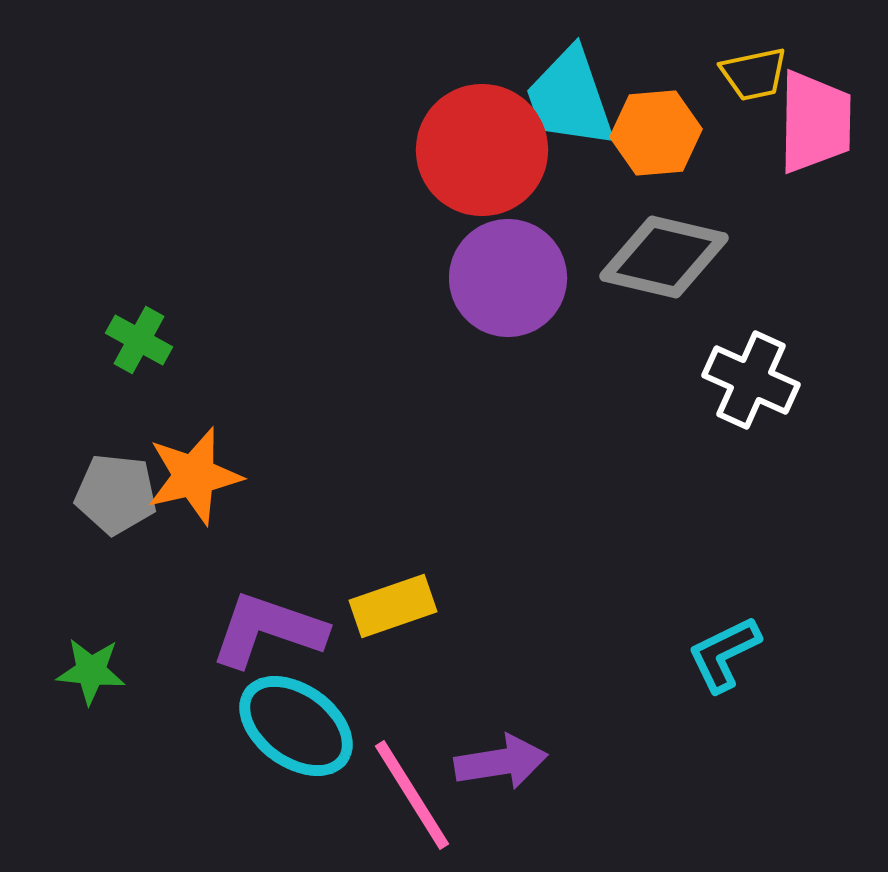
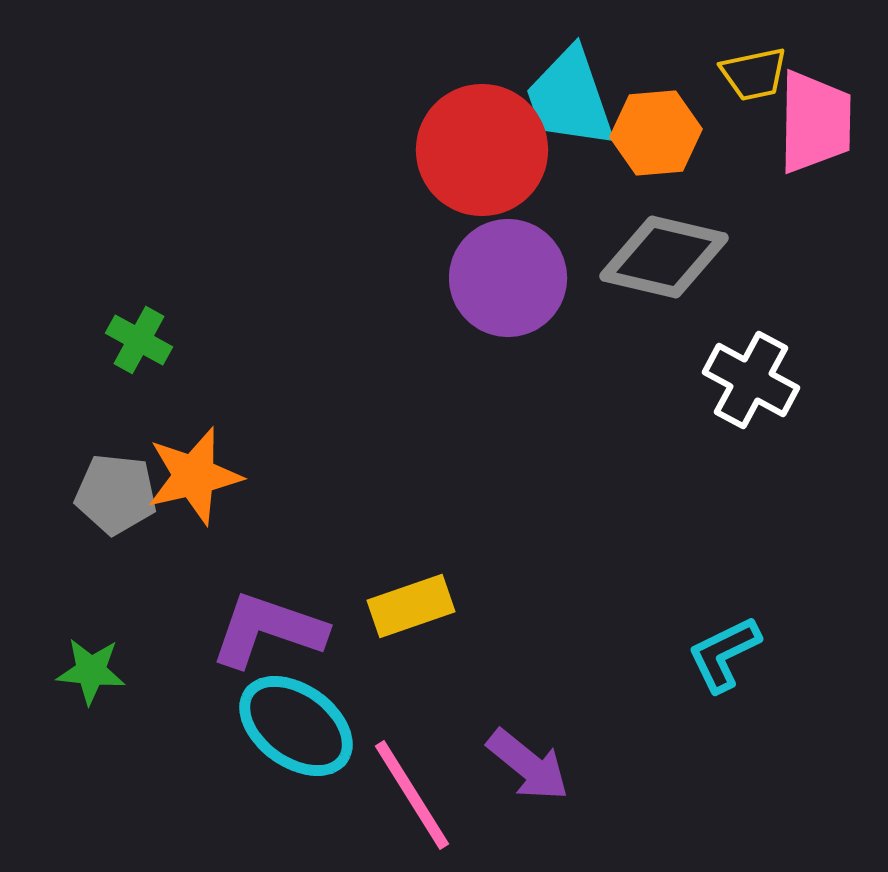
white cross: rotated 4 degrees clockwise
yellow rectangle: moved 18 px right
purple arrow: moved 27 px right, 3 px down; rotated 48 degrees clockwise
